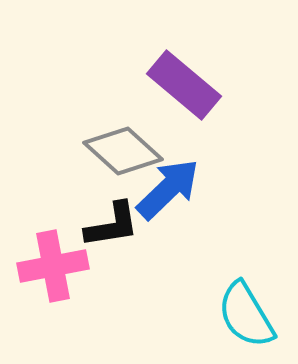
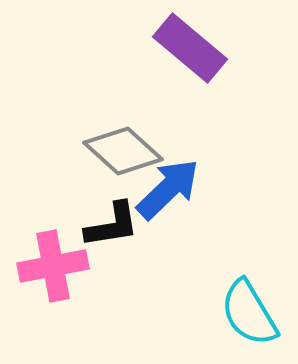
purple rectangle: moved 6 px right, 37 px up
cyan semicircle: moved 3 px right, 2 px up
